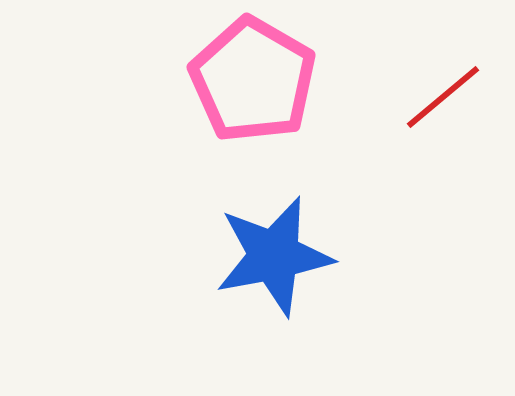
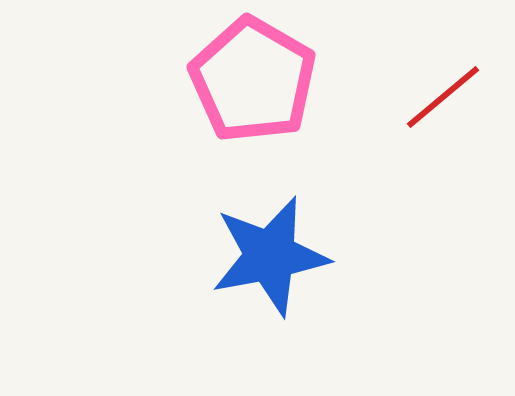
blue star: moved 4 px left
